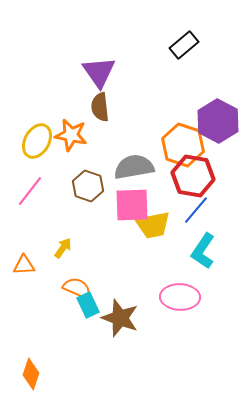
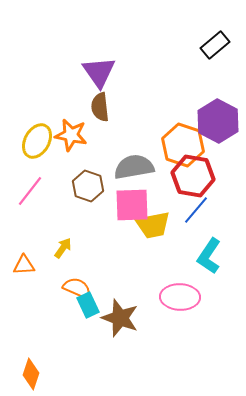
black rectangle: moved 31 px right
cyan L-shape: moved 6 px right, 5 px down
